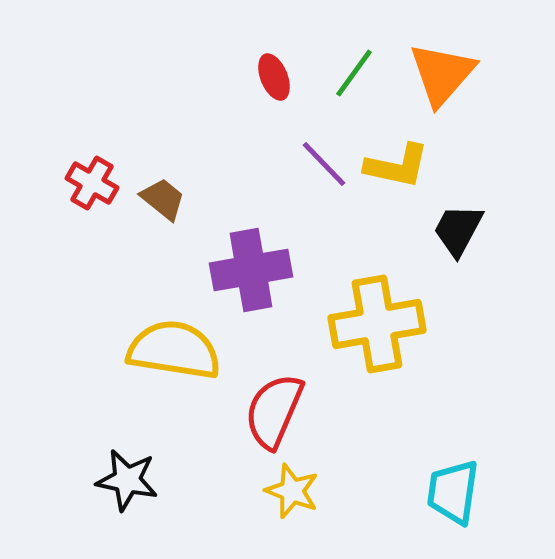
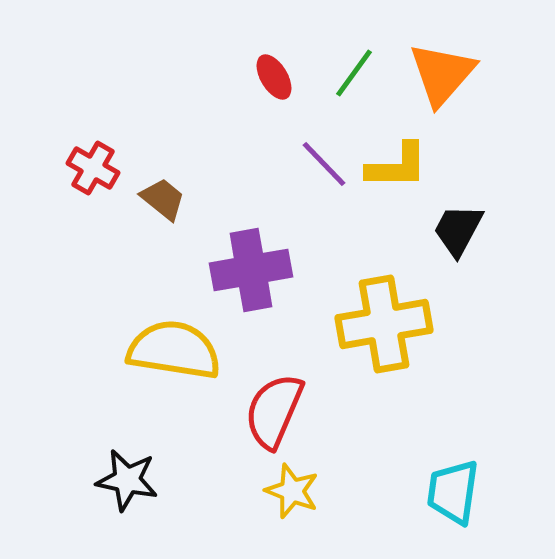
red ellipse: rotated 9 degrees counterclockwise
yellow L-shape: rotated 12 degrees counterclockwise
red cross: moved 1 px right, 15 px up
yellow cross: moved 7 px right
